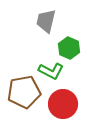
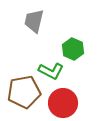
gray trapezoid: moved 12 px left
green hexagon: moved 4 px right, 1 px down
red circle: moved 1 px up
